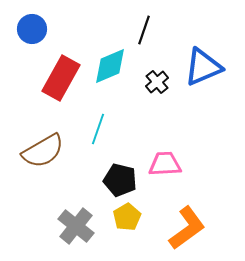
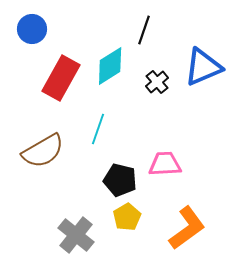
cyan diamond: rotated 9 degrees counterclockwise
gray cross: moved 9 px down
